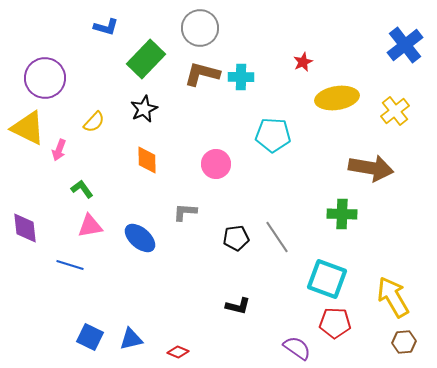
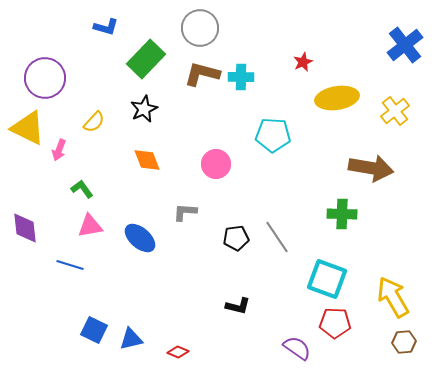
orange diamond: rotated 20 degrees counterclockwise
blue square: moved 4 px right, 7 px up
